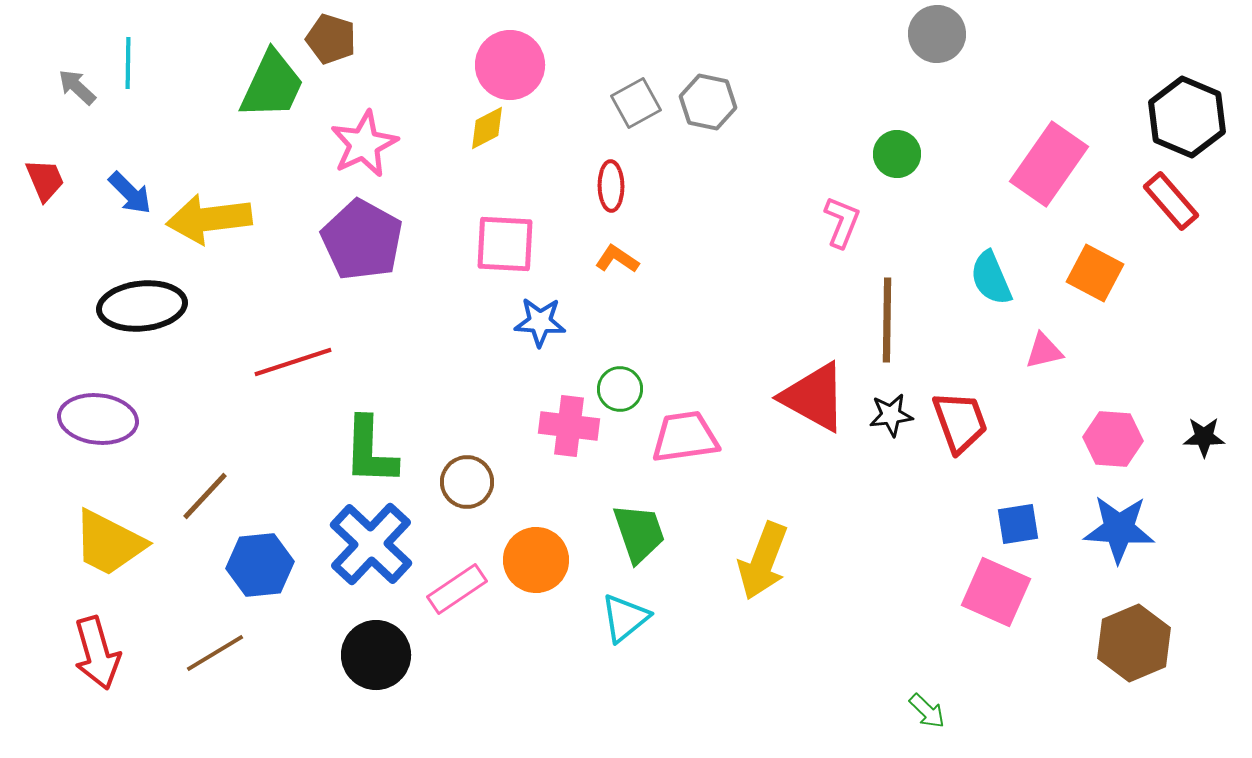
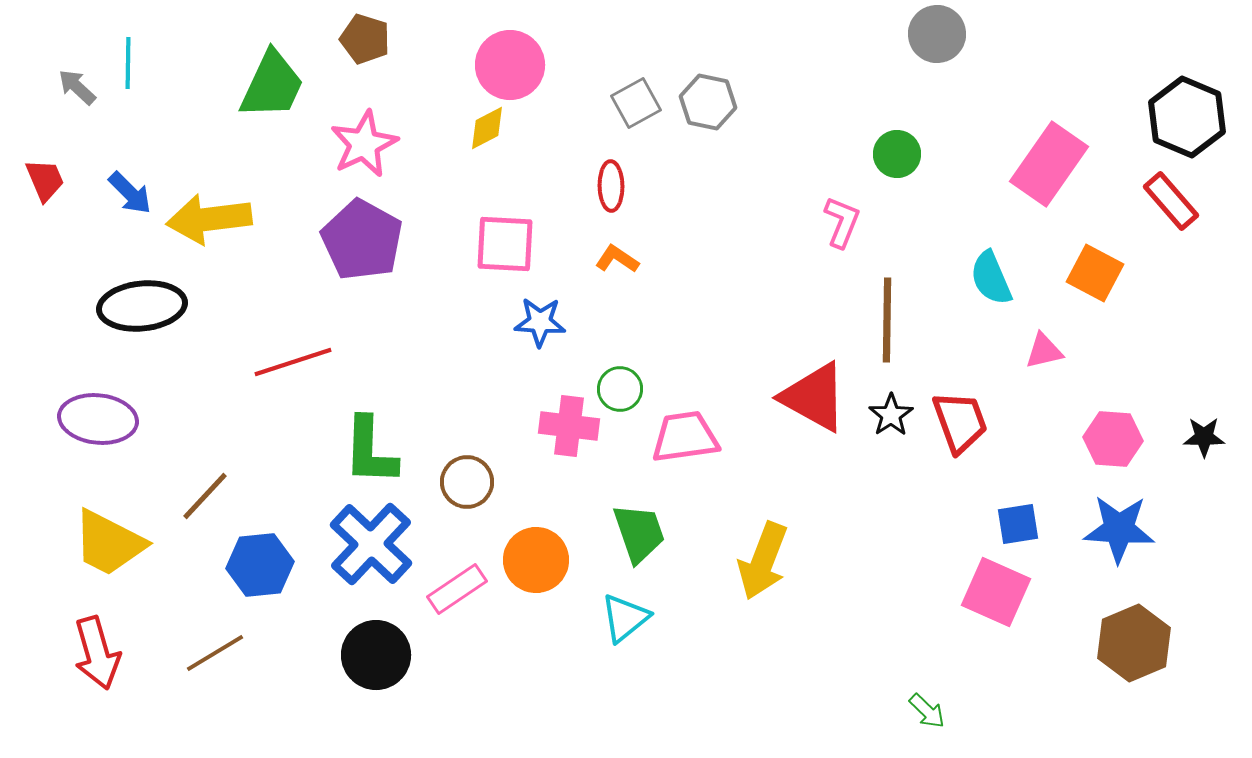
brown pentagon at (331, 39): moved 34 px right
black star at (891, 415): rotated 27 degrees counterclockwise
